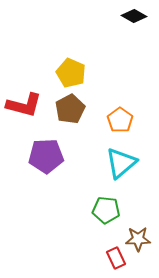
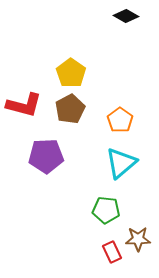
black diamond: moved 8 px left
yellow pentagon: rotated 12 degrees clockwise
red rectangle: moved 4 px left, 6 px up
